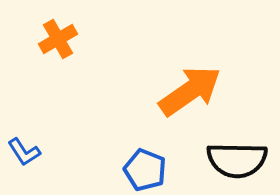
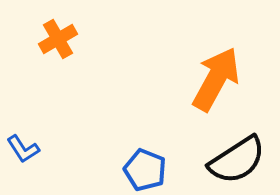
orange arrow: moved 26 px right, 12 px up; rotated 26 degrees counterclockwise
blue L-shape: moved 1 px left, 3 px up
black semicircle: rotated 34 degrees counterclockwise
